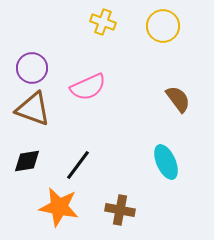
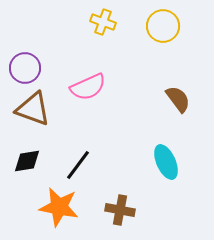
purple circle: moved 7 px left
